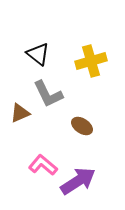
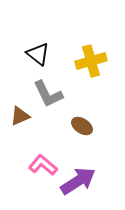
brown triangle: moved 3 px down
